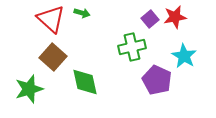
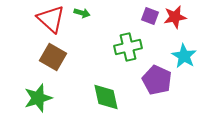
purple square: moved 3 px up; rotated 30 degrees counterclockwise
green cross: moved 4 px left
brown square: rotated 12 degrees counterclockwise
green diamond: moved 21 px right, 15 px down
green star: moved 9 px right, 9 px down
